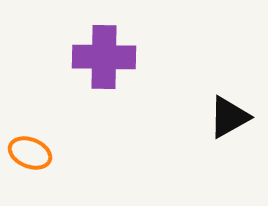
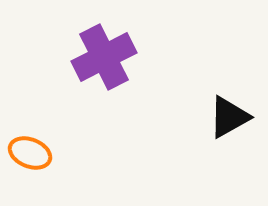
purple cross: rotated 28 degrees counterclockwise
